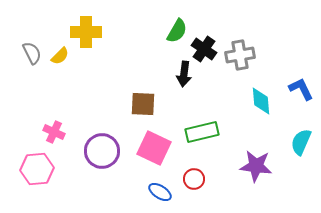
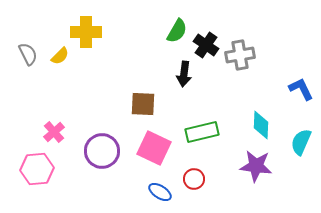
black cross: moved 2 px right, 4 px up
gray semicircle: moved 4 px left, 1 px down
cyan diamond: moved 24 px down; rotated 8 degrees clockwise
pink cross: rotated 25 degrees clockwise
